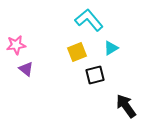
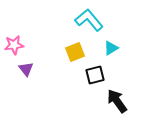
pink star: moved 2 px left
yellow square: moved 2 px left
purple triangle: rotated 14 degrees clockwise
black arrow: moved 9 px left, 5 px up
